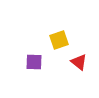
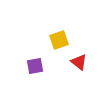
purple square: moved 1 px right, 4 px down; rotated 12 degrees counterclockwise
